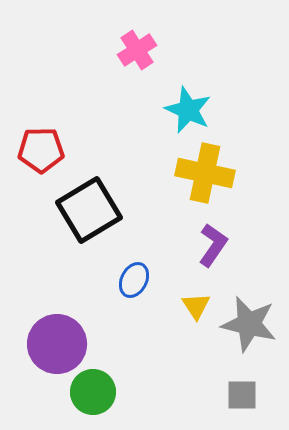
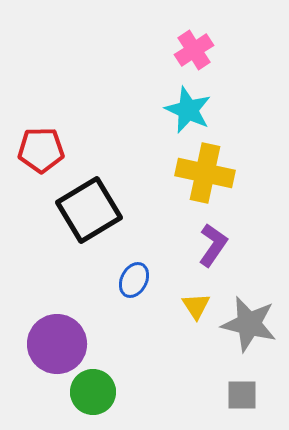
pink cross: moved 57 px right
